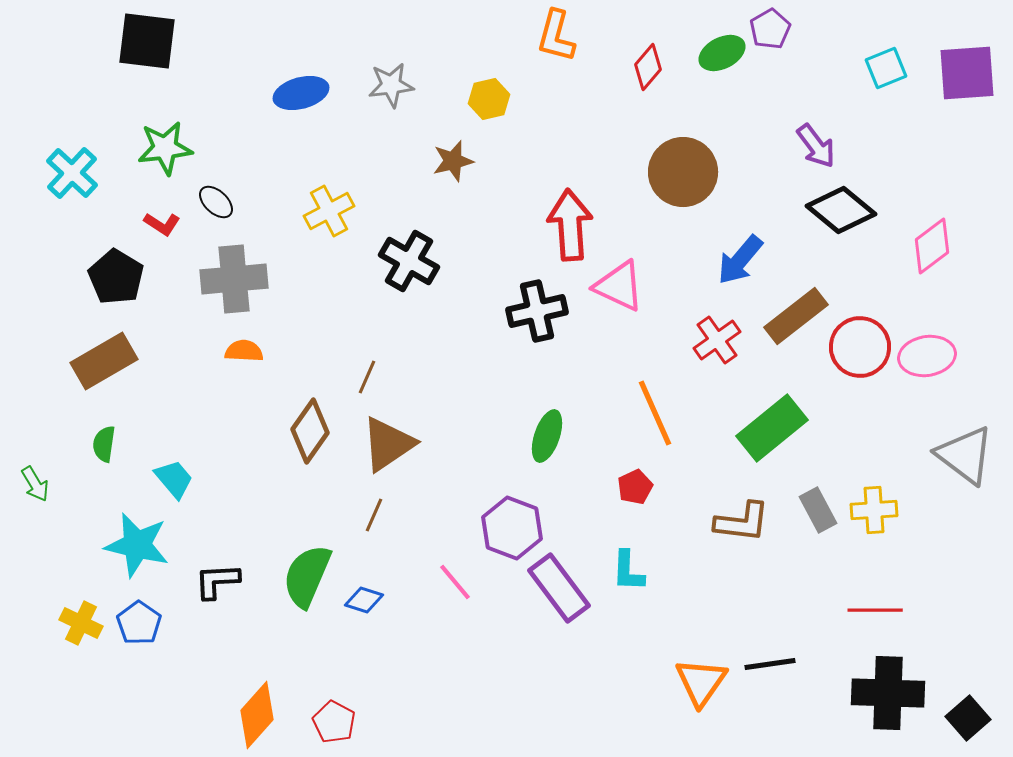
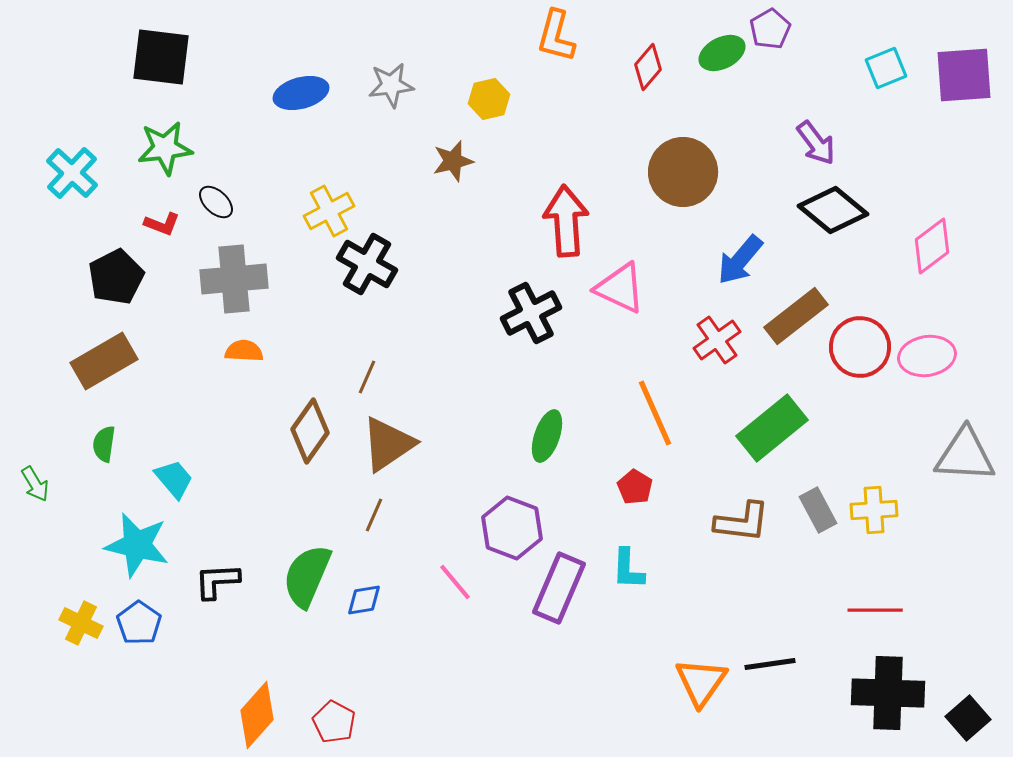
black square at (147, 41): moved 14 px right, 16 px down
purple square at (967, 73): moved 3 px left, 2 px down
purple arrow at (816, 146): moved 3 px up
black diamond at (841, 210): moved 8 px left
red L-shape at (162, 224): rotated 12 degrees counterclockwise
red arrow at (570, 225): moved 4 px left, 4 px up
black cross at (409, 261): moved 42 px left, 3 px down
black pentagon at (116, 277): rotated 14 degrees clockwise
pink triangle at (619, 286): moved 1 px right, 2 px down
black cross at (537, 311): moved 6 px left, 2 px down; rotated 14 degrees counterclockwise
gray triangle at (965, 455): rotated 34 degrees counterclockwise
red pentagon at (635, 487): rotated 16 degrees counterclockwise
cyan L-shape at (628, 571): moved 2 px up
purple rectangle at (559, 588): rotated 60 degrees clockwise
blue diamond at (364, 600): rotated 27 degrees counterclockwise
